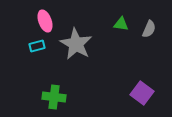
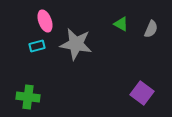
green triangle: rotated 21 degrees clockwise
gray semicircle: moved 2 px right
gray star: rotated 20 degrees counterclockwise
green cross: moved 26 px left
